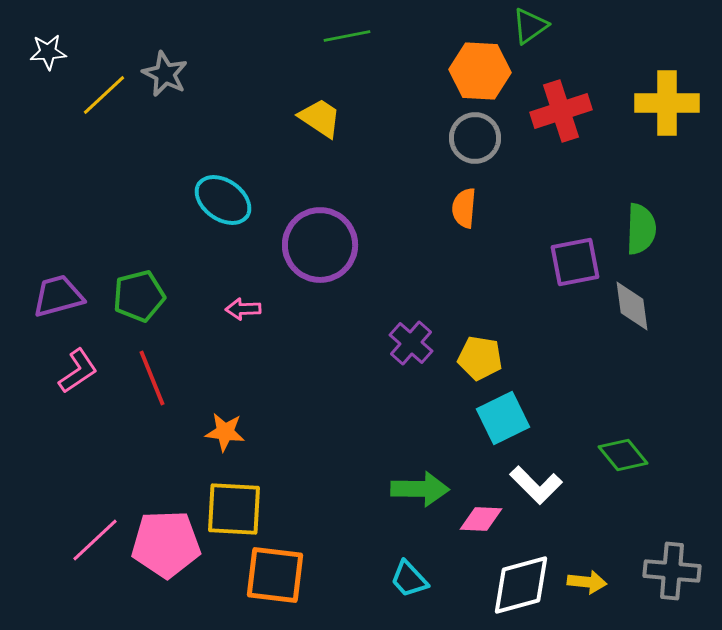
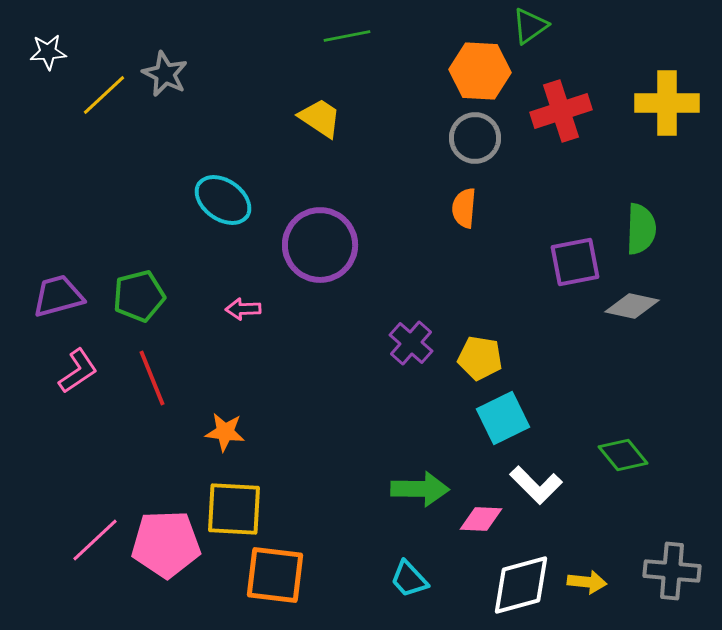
gray diamond: rotated 70 degrees counterclockwise
